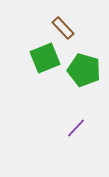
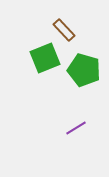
brown rectangle: moved 1 px right, 2 px down
purple line: rotated 15 degrees clockwise
